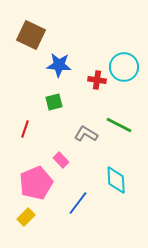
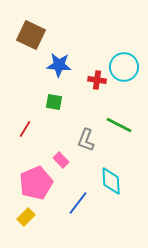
green square: rotated 24 degrees clockwise
red line: rotated 12 degrees clockwise
gray L-shape: moved 6 px down; rotated 100 degrees counterclockwise
cyan diamond: moved 5 px left, 1 px down
